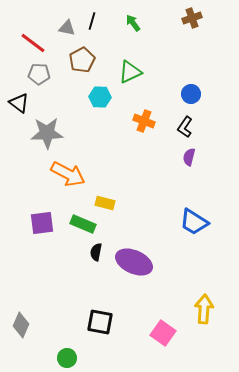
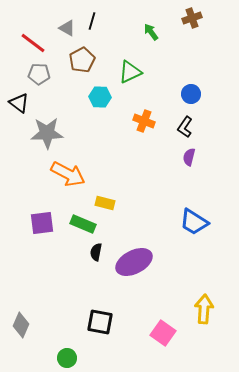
green arrow: moved 18 px right, 9 px down
gray triangle: rotated 18 degrees clockwise
purple ellipse: rotated 51 degrees counterclockwise
